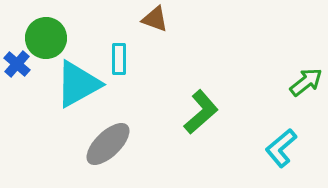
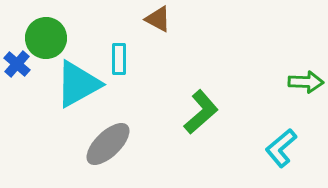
brown triangle: moved 3 px right; rotated 8 degrees clockwise
green arrow: rotated 40 degrees clockwise
